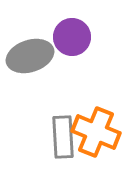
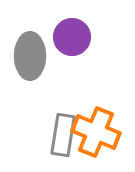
gray ellipse: rotated 72 degrees counterclockwise
gray rectangle: moved 2 px up; rotated 12 degrees clockwise
